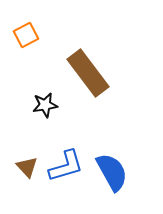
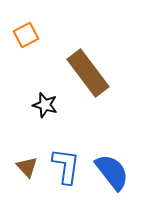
black star: rotated 25 degrees clockwise
blue L-shape: rotated 66 degrees counterclockwise
blue semicircle: rotated 9 degrees counterclockwise
